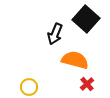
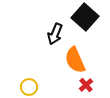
black square: moved 1 px left, 2 px up
orange semicircle: rotated 128 degrees counterclockwise
red cross: moved 1 px left, 1 px down
